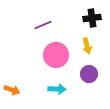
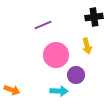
black cross: moved 2 px right, 1 px up
purple circle: moved 13 px left, 1 px down
cyan arrow: moved 2 px right, 2 px down
